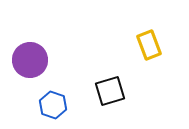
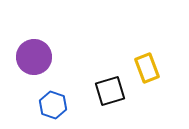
yellow rectangle: moved 2 px left, 23 px down
purple circle: moved 4 px right, 3 px up
